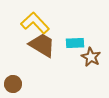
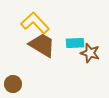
brown star: moved 1 px left, 4 px up; rotated 12 degrees counterclockwise
